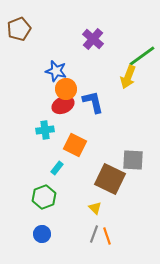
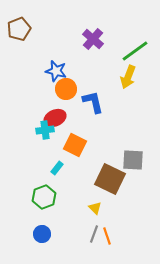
green line: moved 7 px left, 5 px up
red ellipse: moved 8 px left, 13 px down
